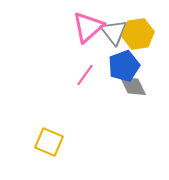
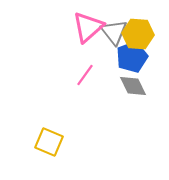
yellow hexagon: rotated 12 degrees clockwise
blue pentagon: moved 8 px right, 9 px up
